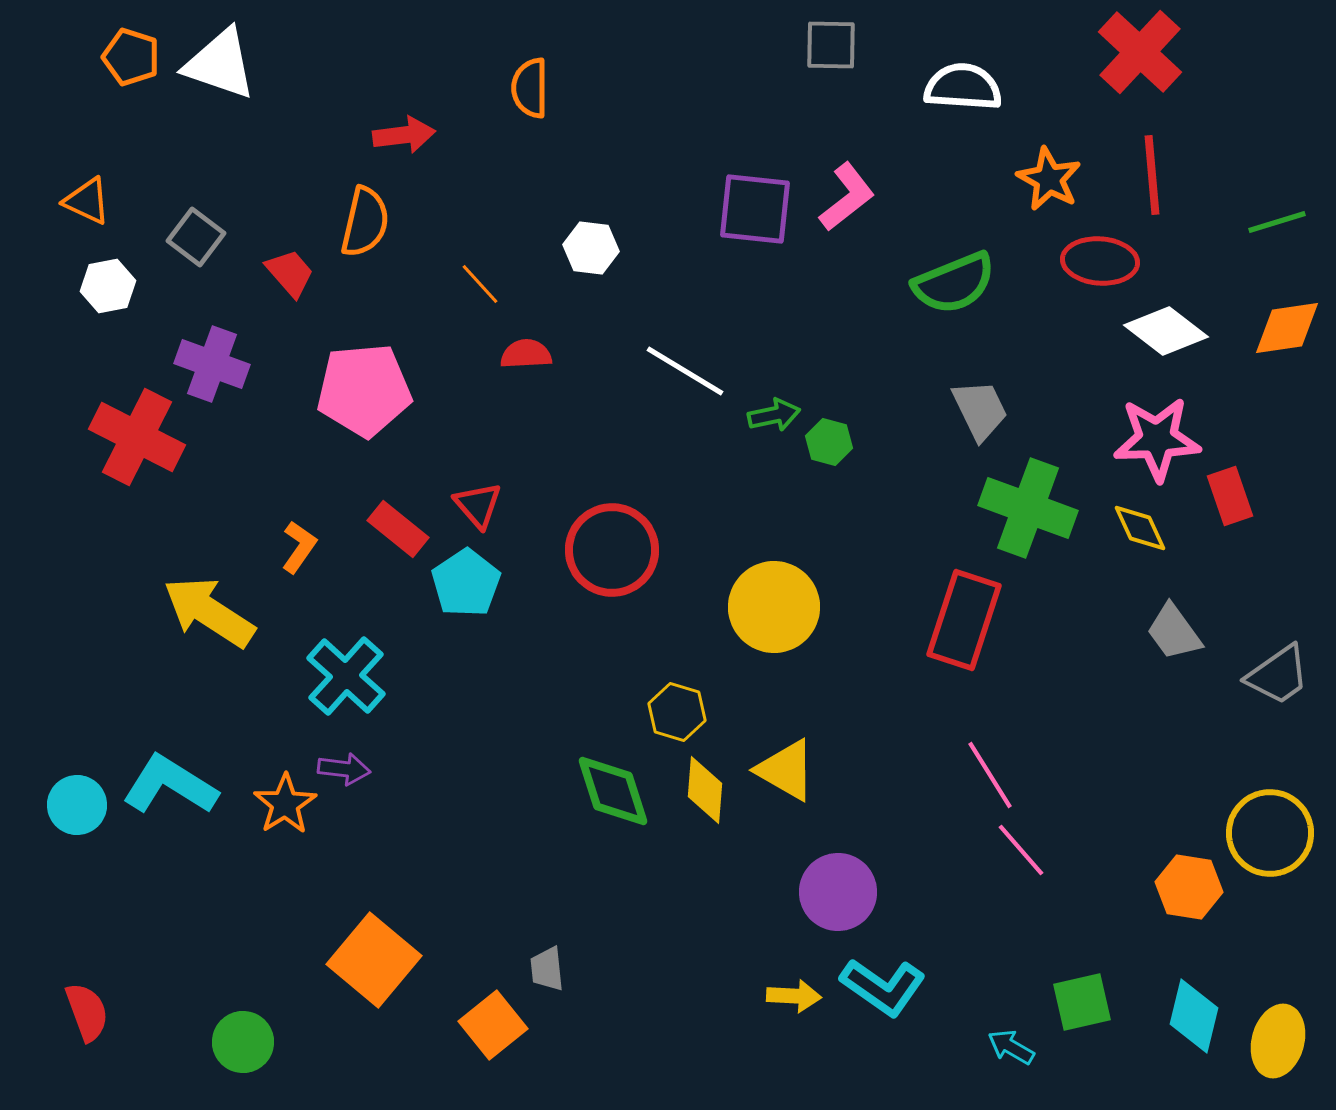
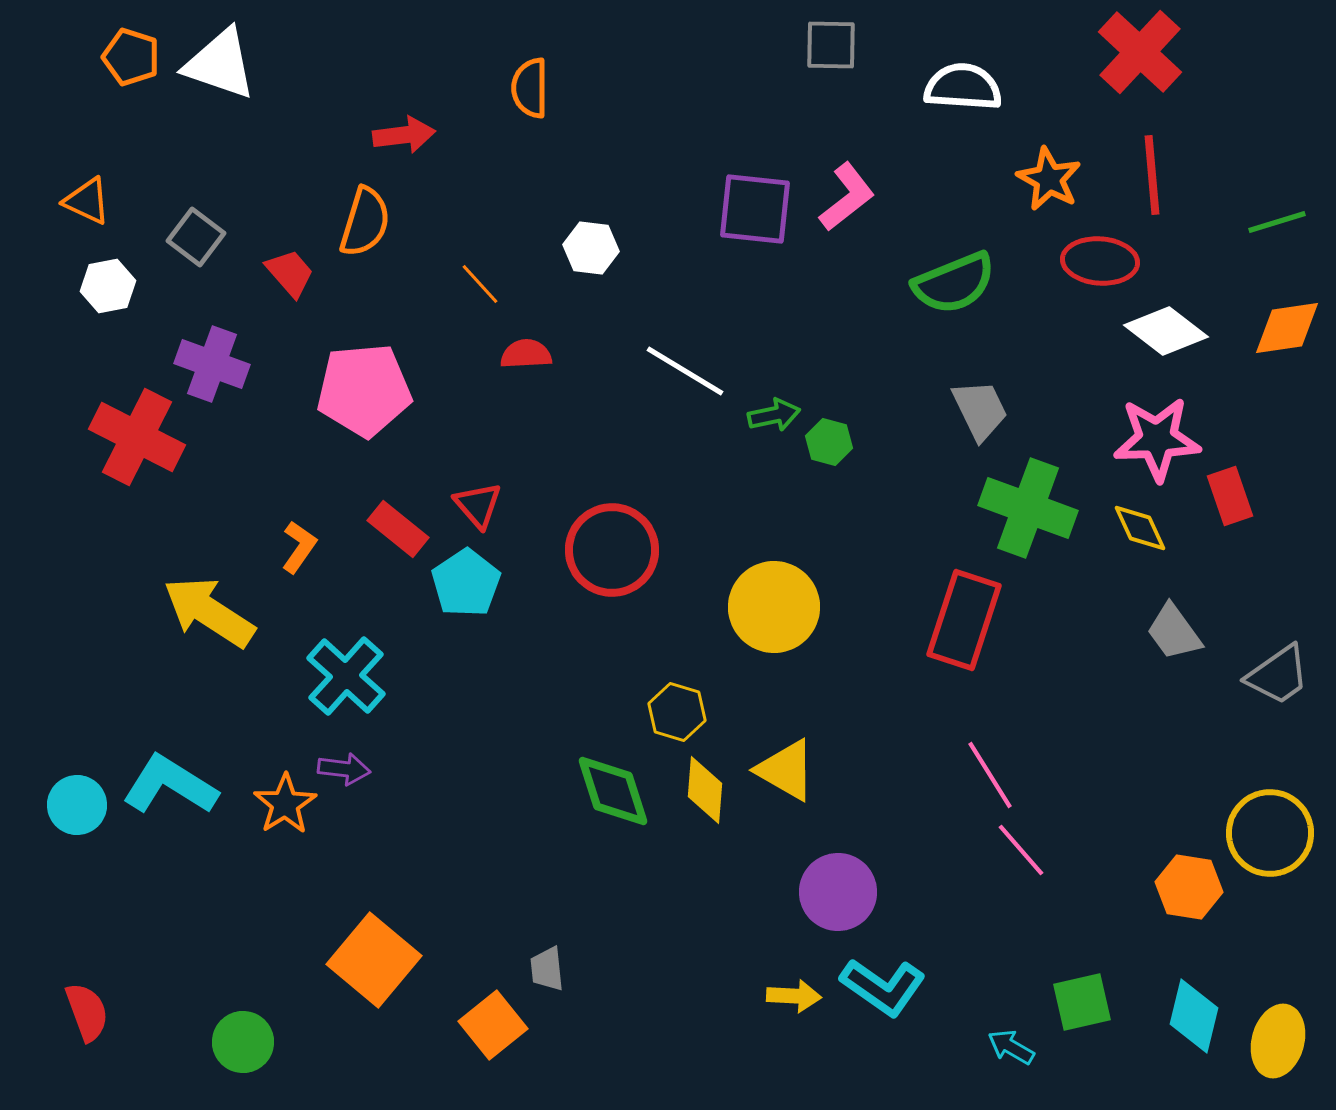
orange semicircle at (365, 222): rotated 4 degrees clockwise
